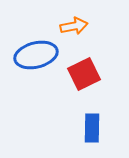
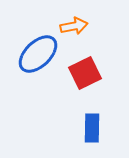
blue ellipse: moved 2 px right, 1 px up; rotated 30 degrees counterclockwise
red square: moved 1 px right, 1 px up
